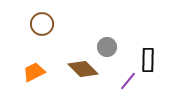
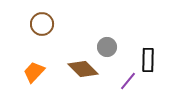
orange trapezoid: rotated 20 degrees counterclockwise
